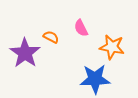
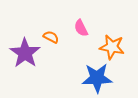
blue star: moved 2 px right, 1 px up
